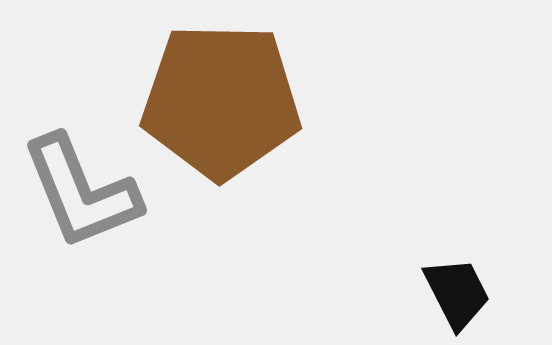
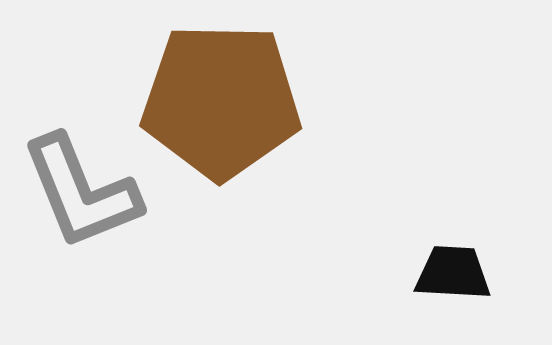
black trapezoid: moved 4 px left, 20 px up; rotated 60 degrees counterclockwise
